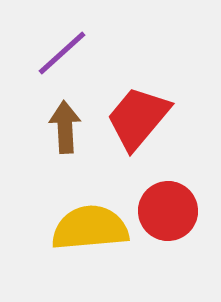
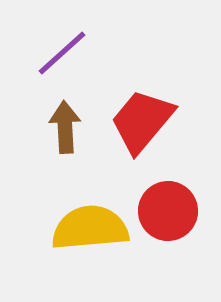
red trapezoid: moved 4 px right, 3 px down
